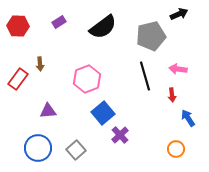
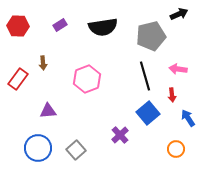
purple rectangle: moved 1 px right, 3 px down
black semicircle: rotated 28 degrees clockwise
brown arrow: moved 3 px right, 1 px up
blue square: moved 45 px right
